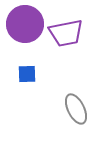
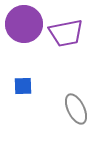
purple circle: moved 1 px left
blue square: moved 4 px left, 12 px down
